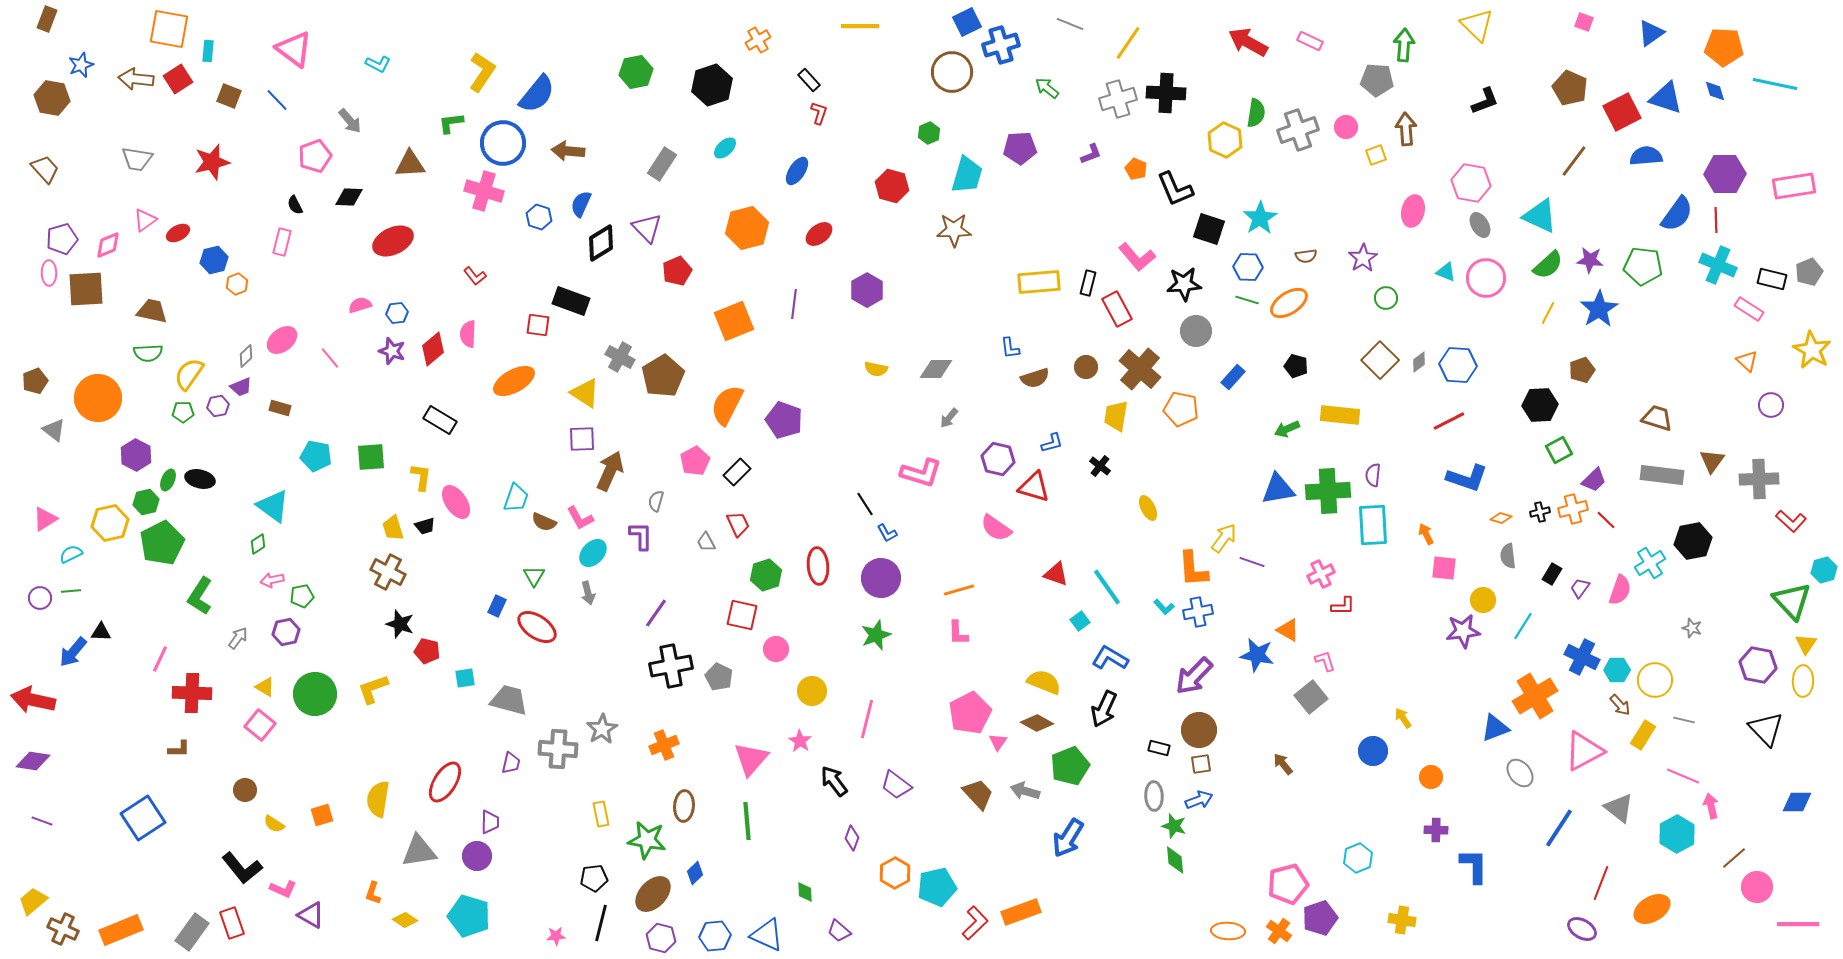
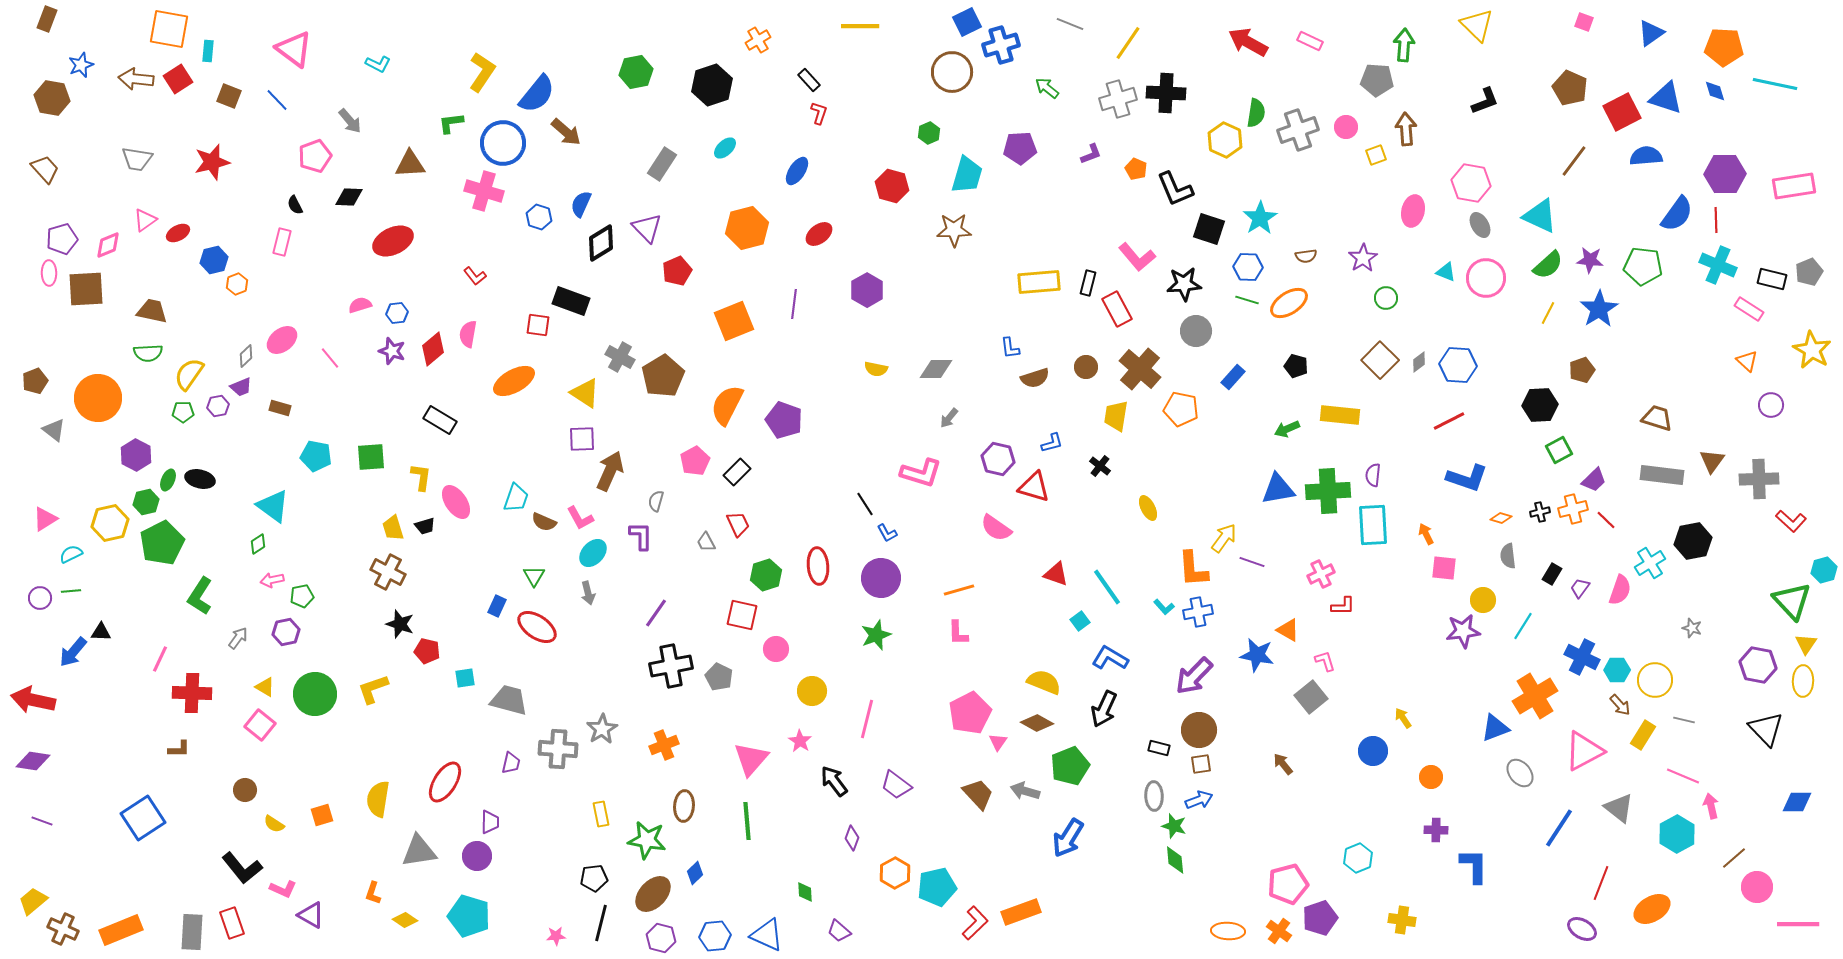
brown arrow at (568, 151): moved 2 px left, 19 px up; rotated 144 degrees counterclockwise
pink semicircle at (468, 334): rotated 8 degrees clockwise
gray rectangle at (192, 932): rotated 33 degrees counterclockwise
